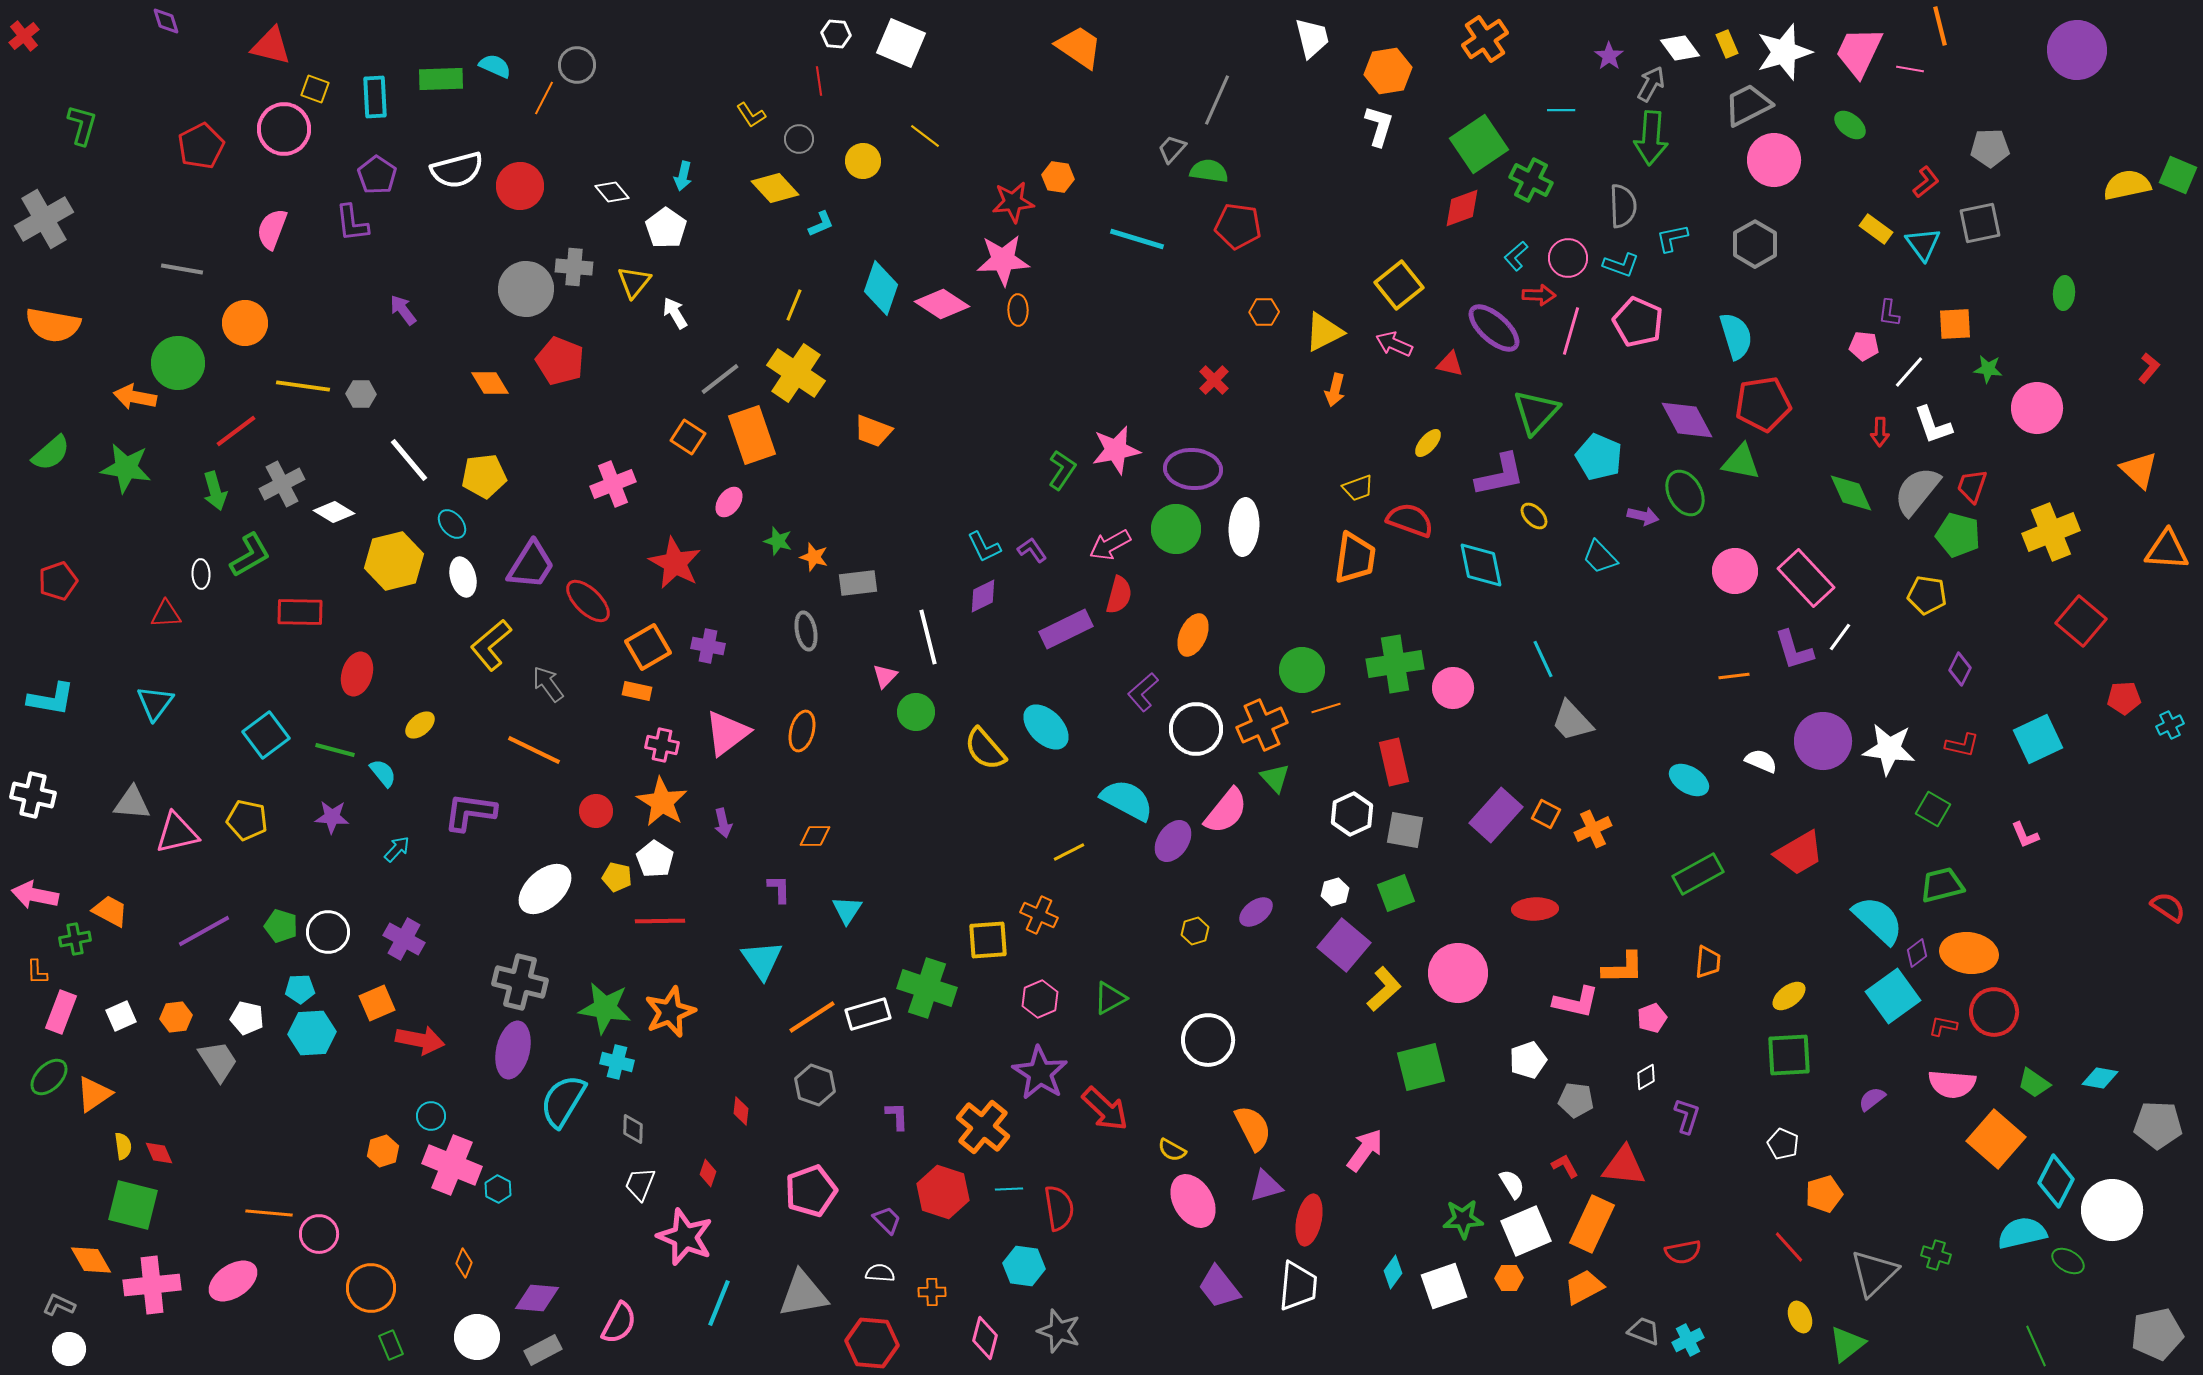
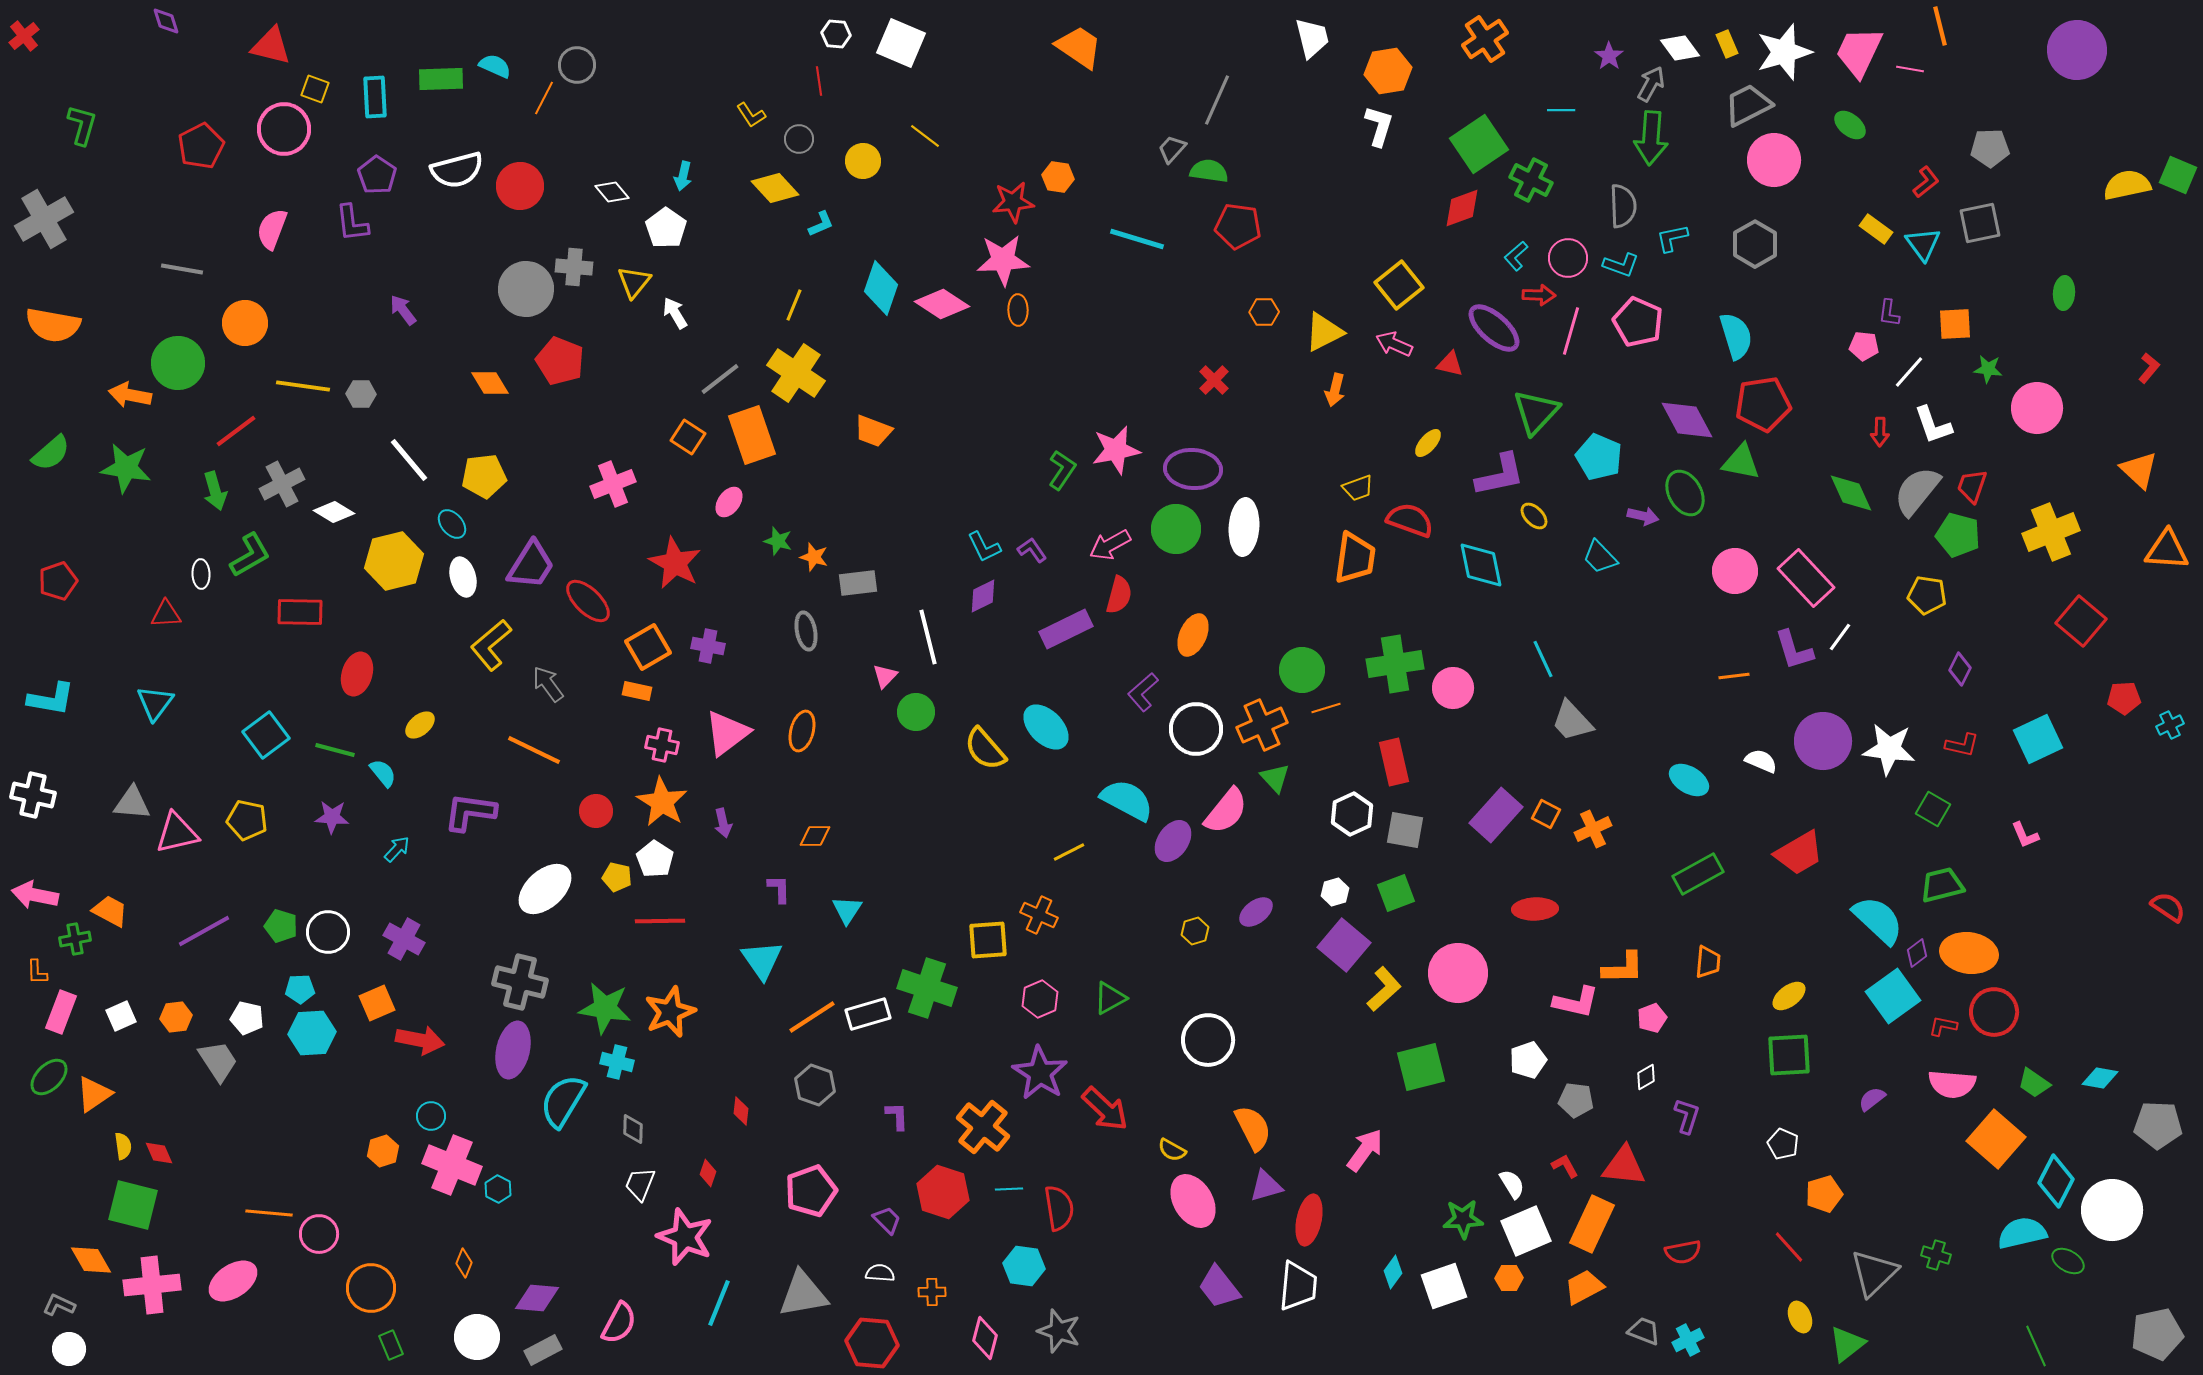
orange arrow at (135, 397): moved 5 px left, 2 px up
